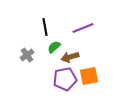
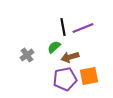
black line: moved 18 px right
